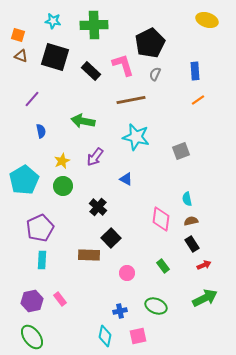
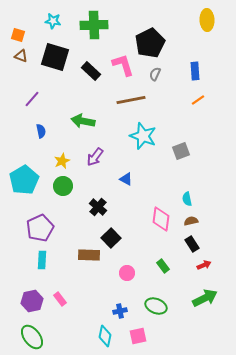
yellow ellipse at (207, 20): rotated 70 degrees clockwise
cyan star at (136, 137): moved 7 px right, 1 px up; rotated 8 degrees clockwise
